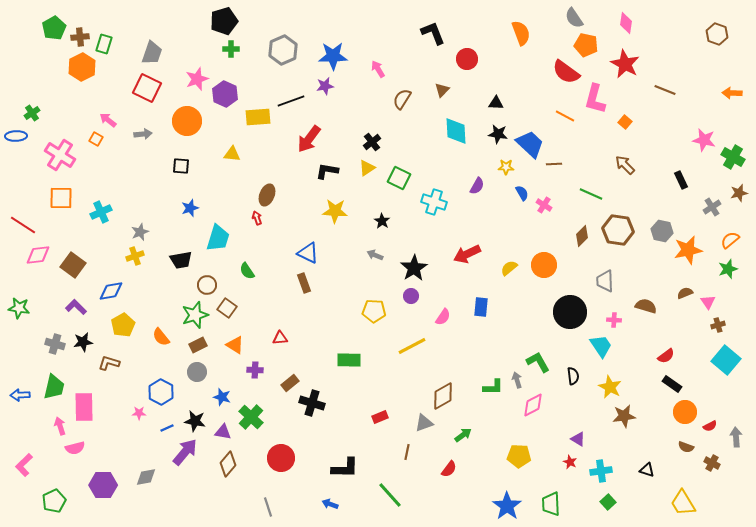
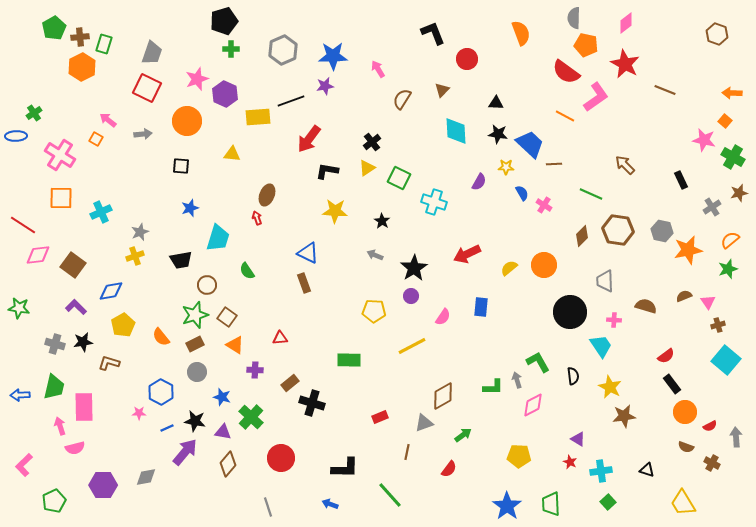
gray semicircle at (574, 18): rotated 35 degrees clockwise
pink diamond at (626, 23): rotated 45 degrees clockwise
pink L-shape at (595, 99): moved 1 px right, 2 px up; rotated 140 degrees counterclockwise
green cross at (32, 113): moved 2 px right
orange square at (625, 122): moved 100 px right, 1 px up
purple semicircle at (477, 186): moved 2 px right, 4 px up
brown semicircle at (685, 293): moved 1 px left, 3 px down
brown square at (227, 308): moved 9 px down
brown rectangle at (198, 345): moved 3 px left, 1 px up
black rectangle at (672, 384): rotated 18 degrees clockwise
